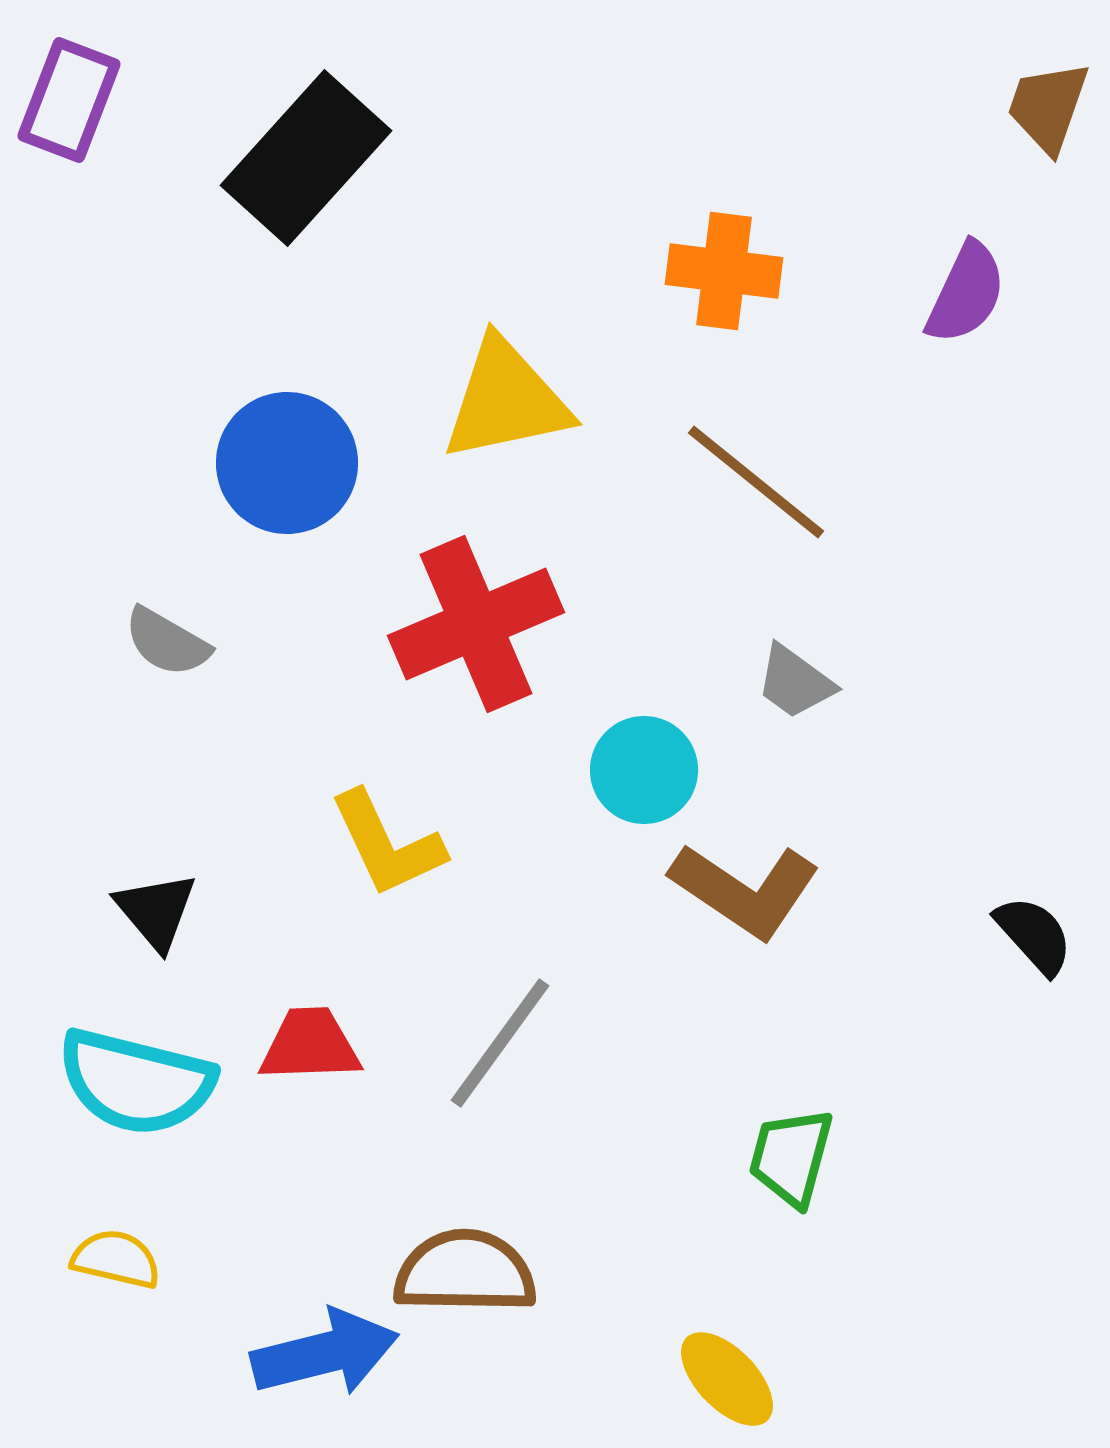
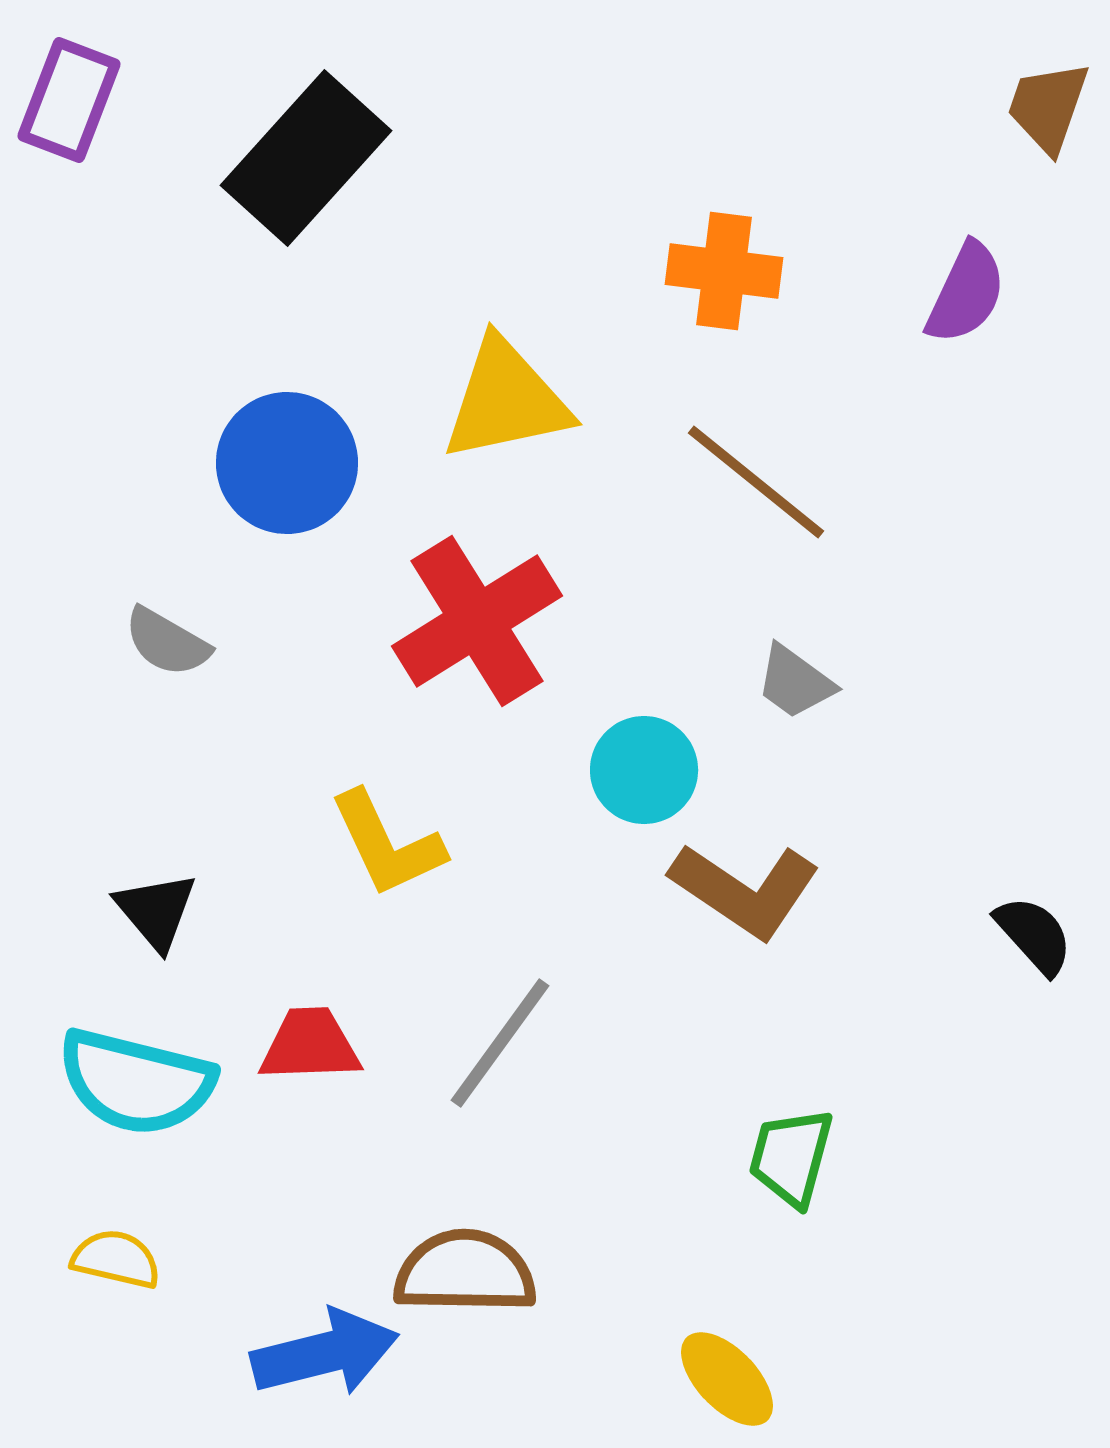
red cross: moved 1 px right, 3 px up; rotated 9 degrees counterclockwise
